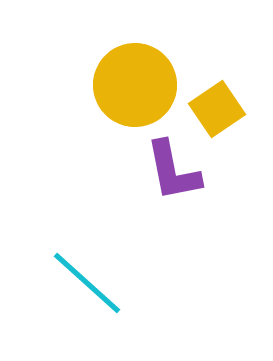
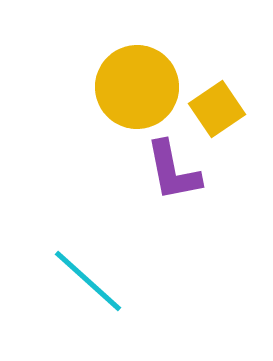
yellow circle: moved 2 px right, 2 px down
cyan line: moved 1 px right, 2 px up
